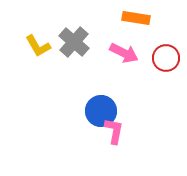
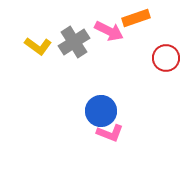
orange rectangle: rotated 28 degrees counterclockwise
gray cross: rotated 16 degrees clockwise
yellow L-shape: rotated 24 degrees counterclockwise
pink arrow: moved 15 px left, 22 px up
pink L-shape: moved 4 px left, 2 px down; rotated 100 degrees clockwise
